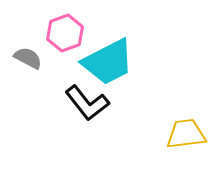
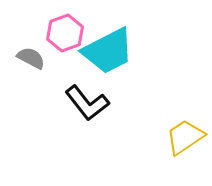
gray semicircle: moved 3 px right
cyan trapezoid: moved 11 px up
yellow trapezoid: moved 1 px left, 3 px down; rotated 27 degrees counterclockwise
